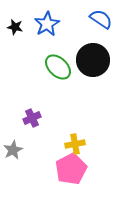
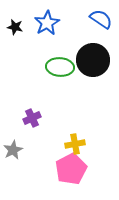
blue star: moved 1 px up
green ellipse: moved 2 px right; rotated 40 degrees counterclockwise
